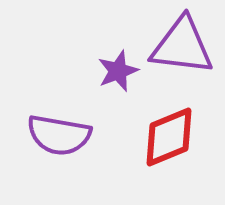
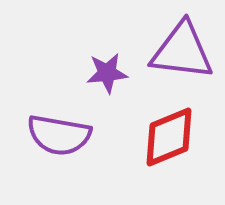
purple triangle: moved 5 px down
purple star: moved 11 px left, 2 px down; rotated 15 degrees clockwise
